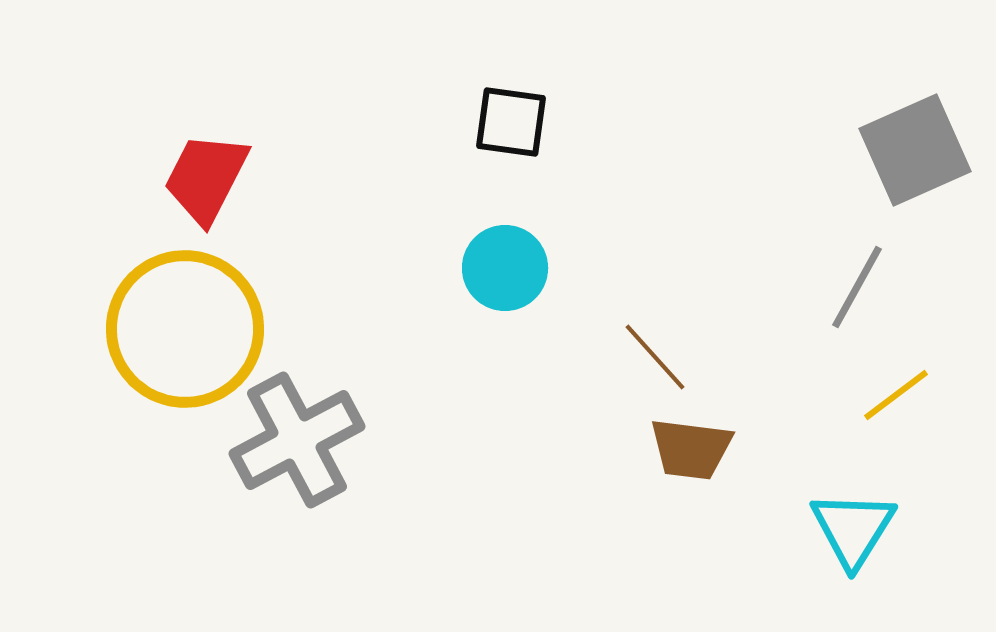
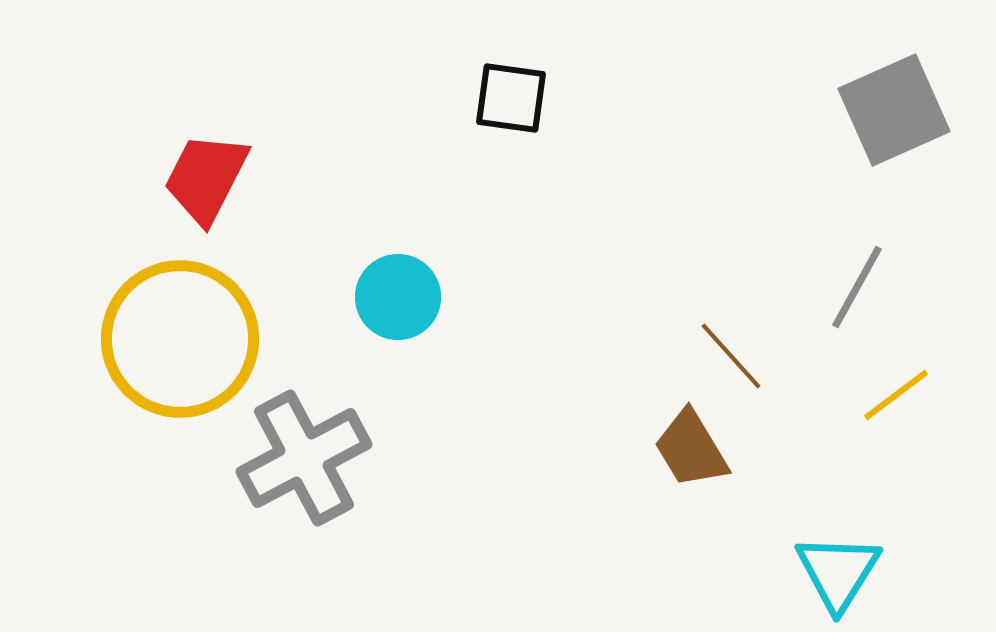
black square: moved 24 px up
gray square: moved 21 px left, 40 px up
cyan circle: moved 107 px left, 29 px down
yellow circle: moved 5 px left, 10 px down
brown line: moved 76 px right, 1 px up
gray cross: moved 7 px right, 18 px down
brown trapezoid: rotated 52 degrees clockwise
cyan triangle: moved 15 px left, 43 px down
